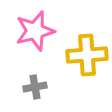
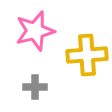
gray cross: rotated 10 degrees clockwise
